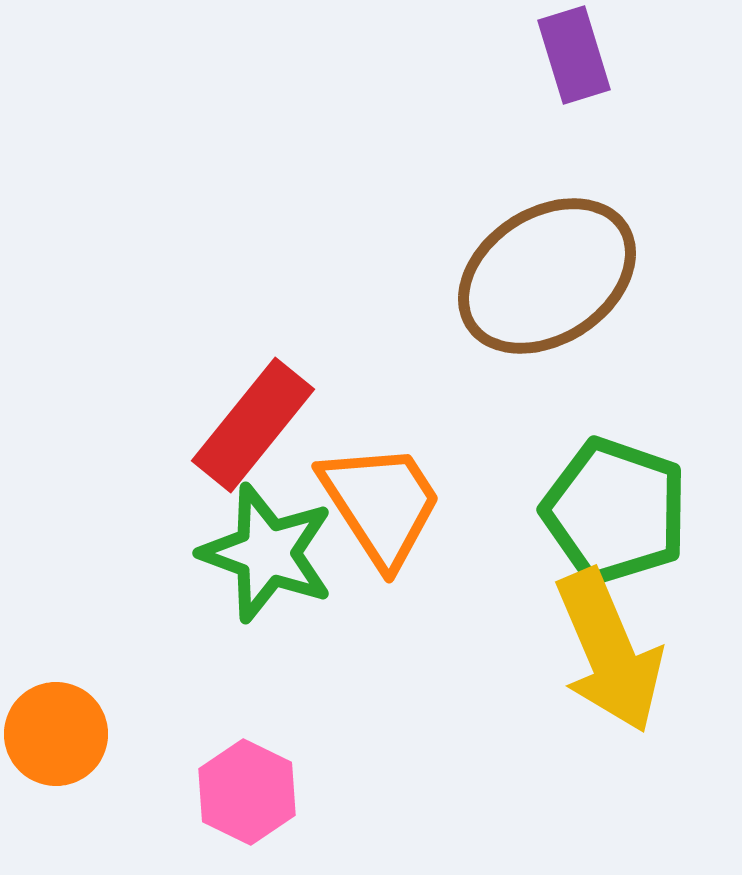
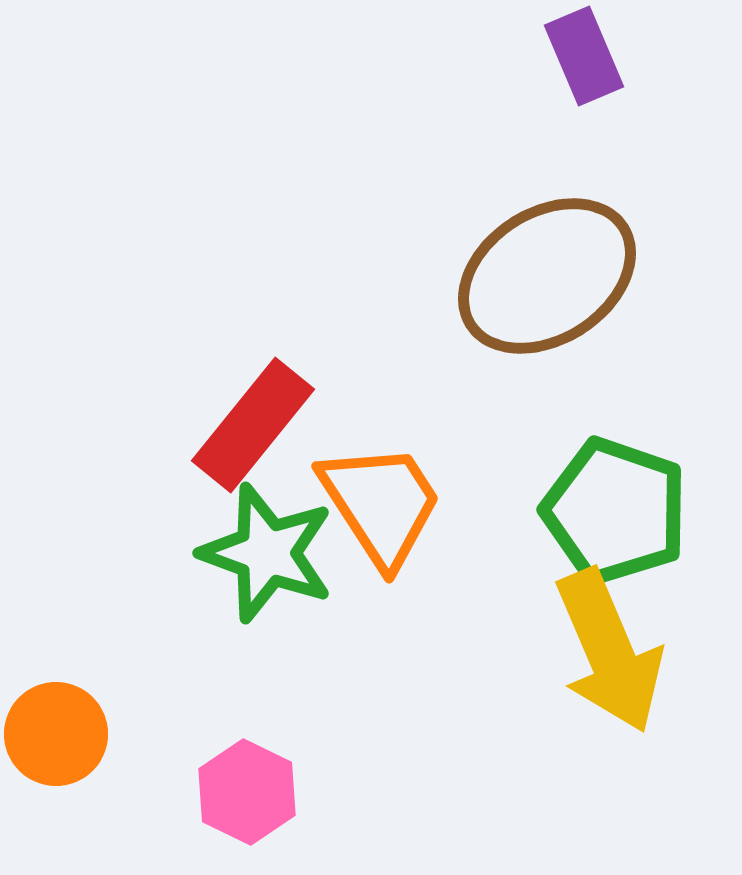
purple rectangle: moved 10 px right, 1 px down; rotated 6 degrees counterclockwise
